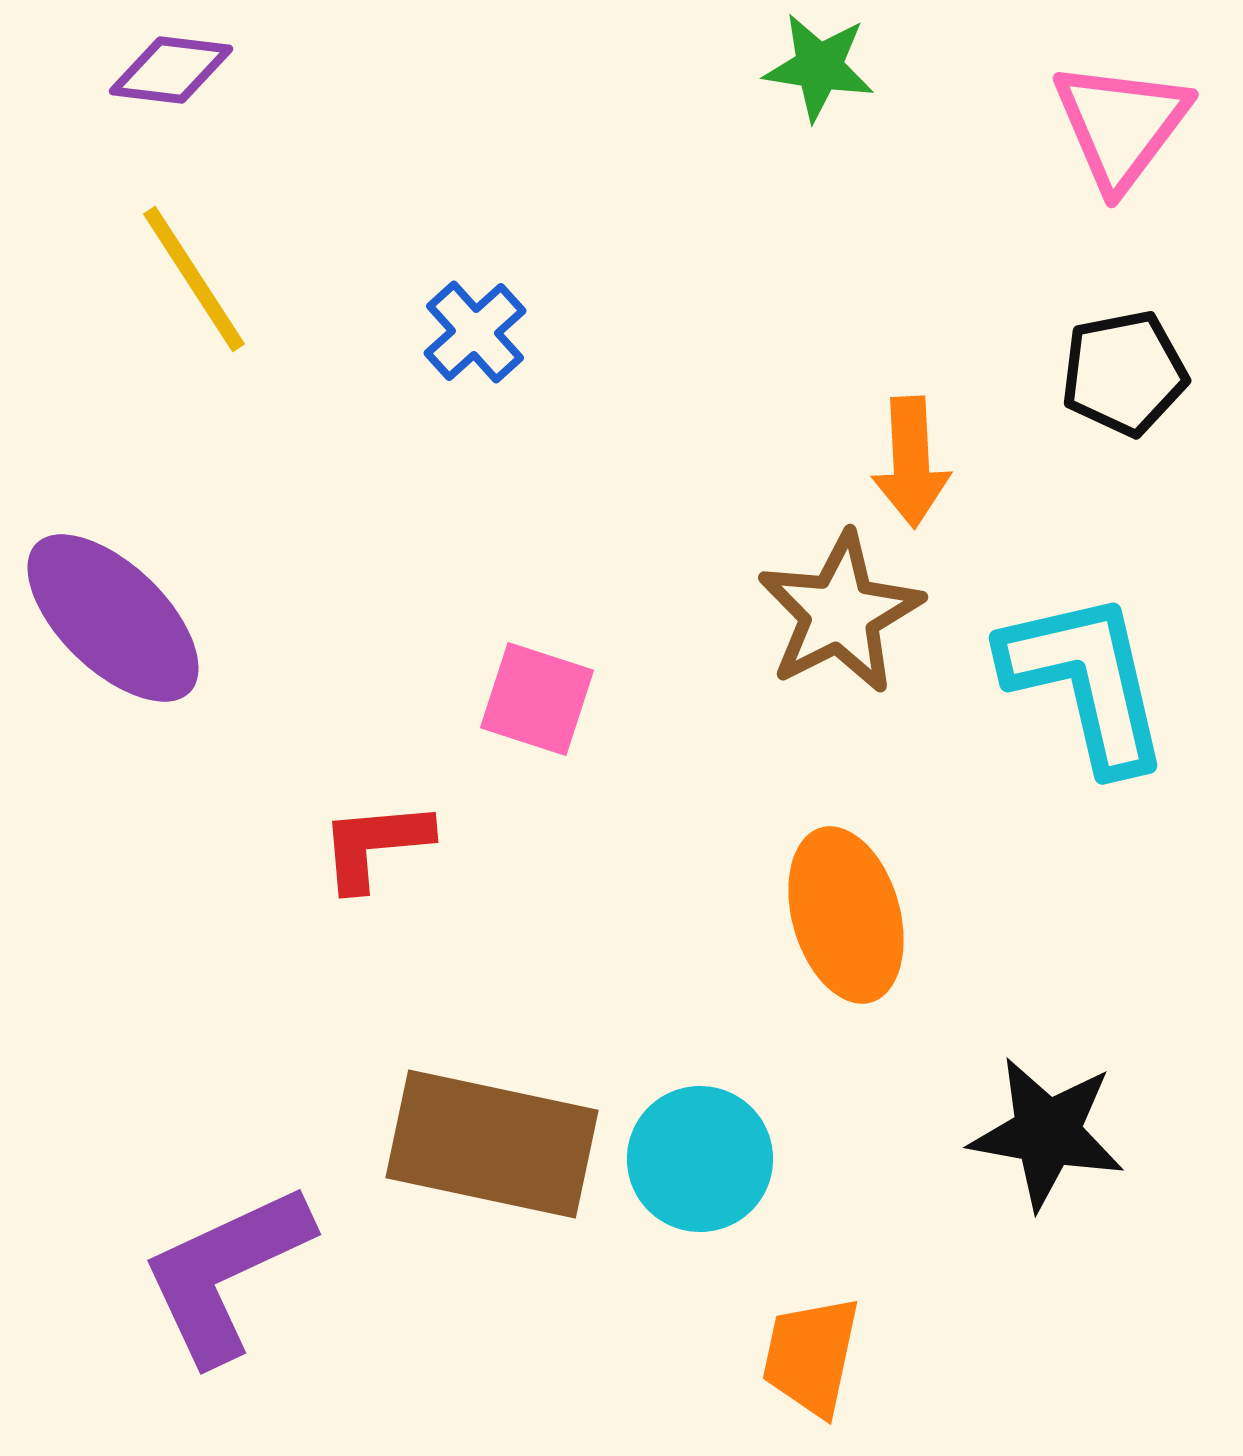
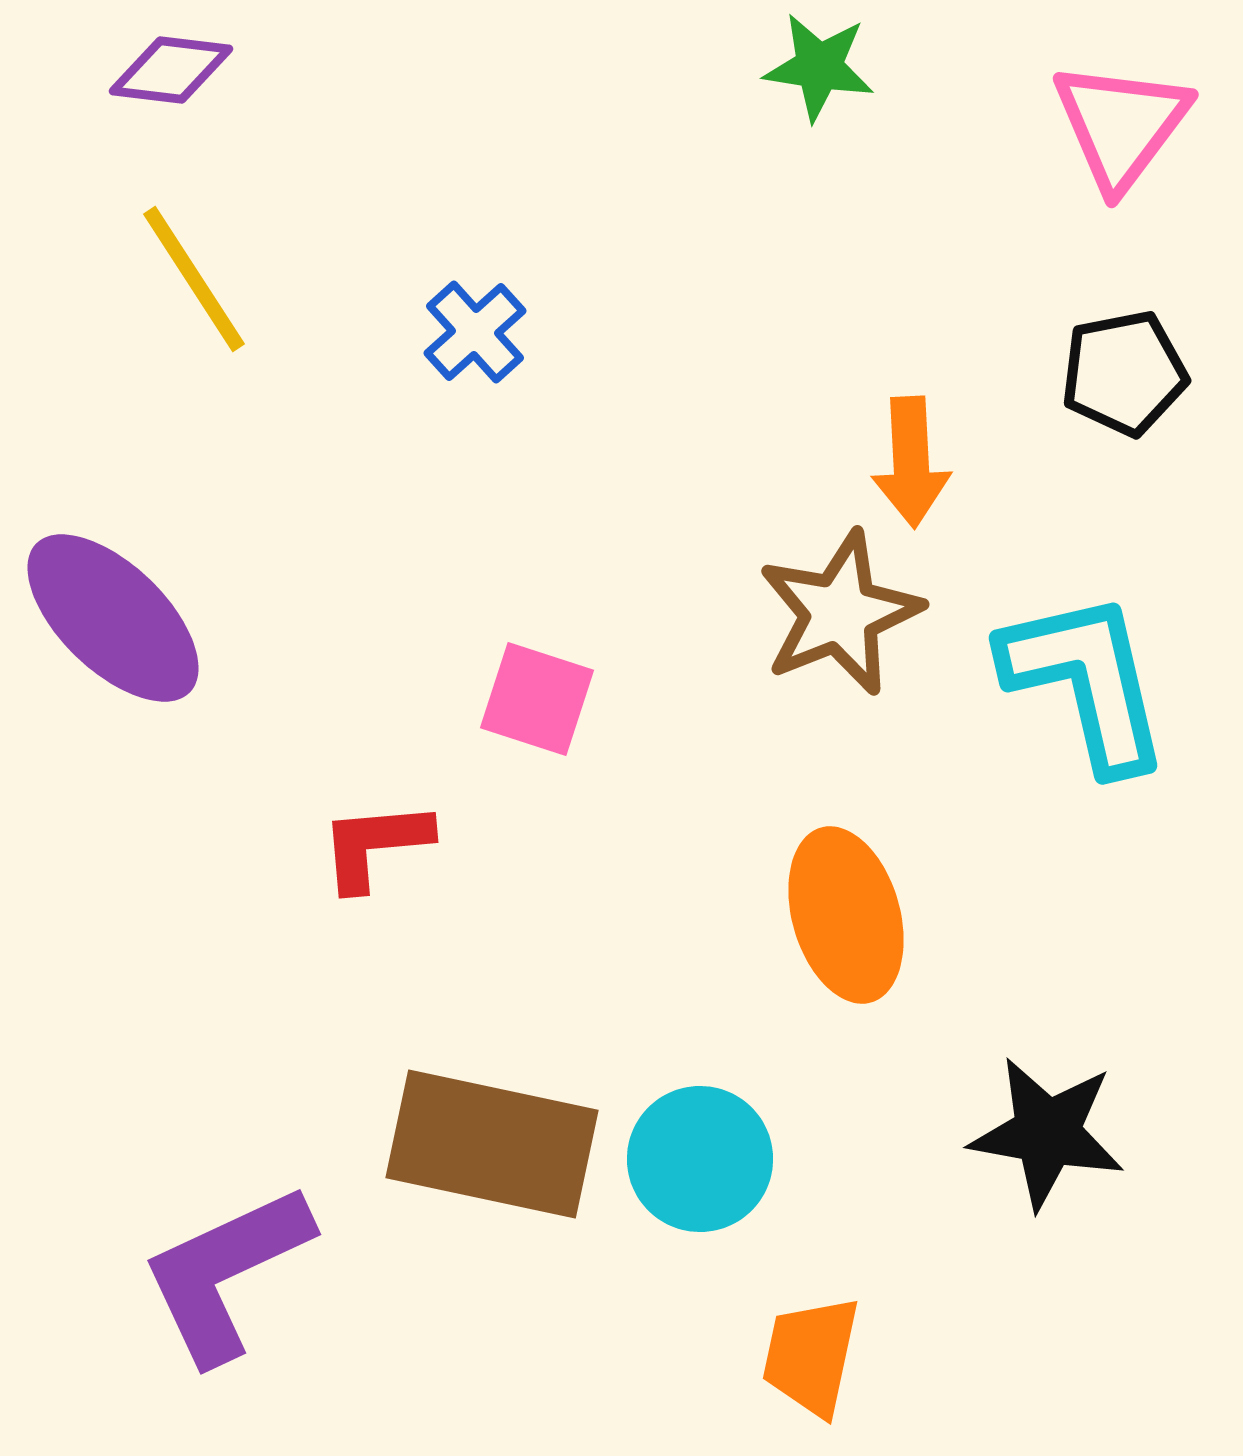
brown star: rotated 5 degrees clockwise
